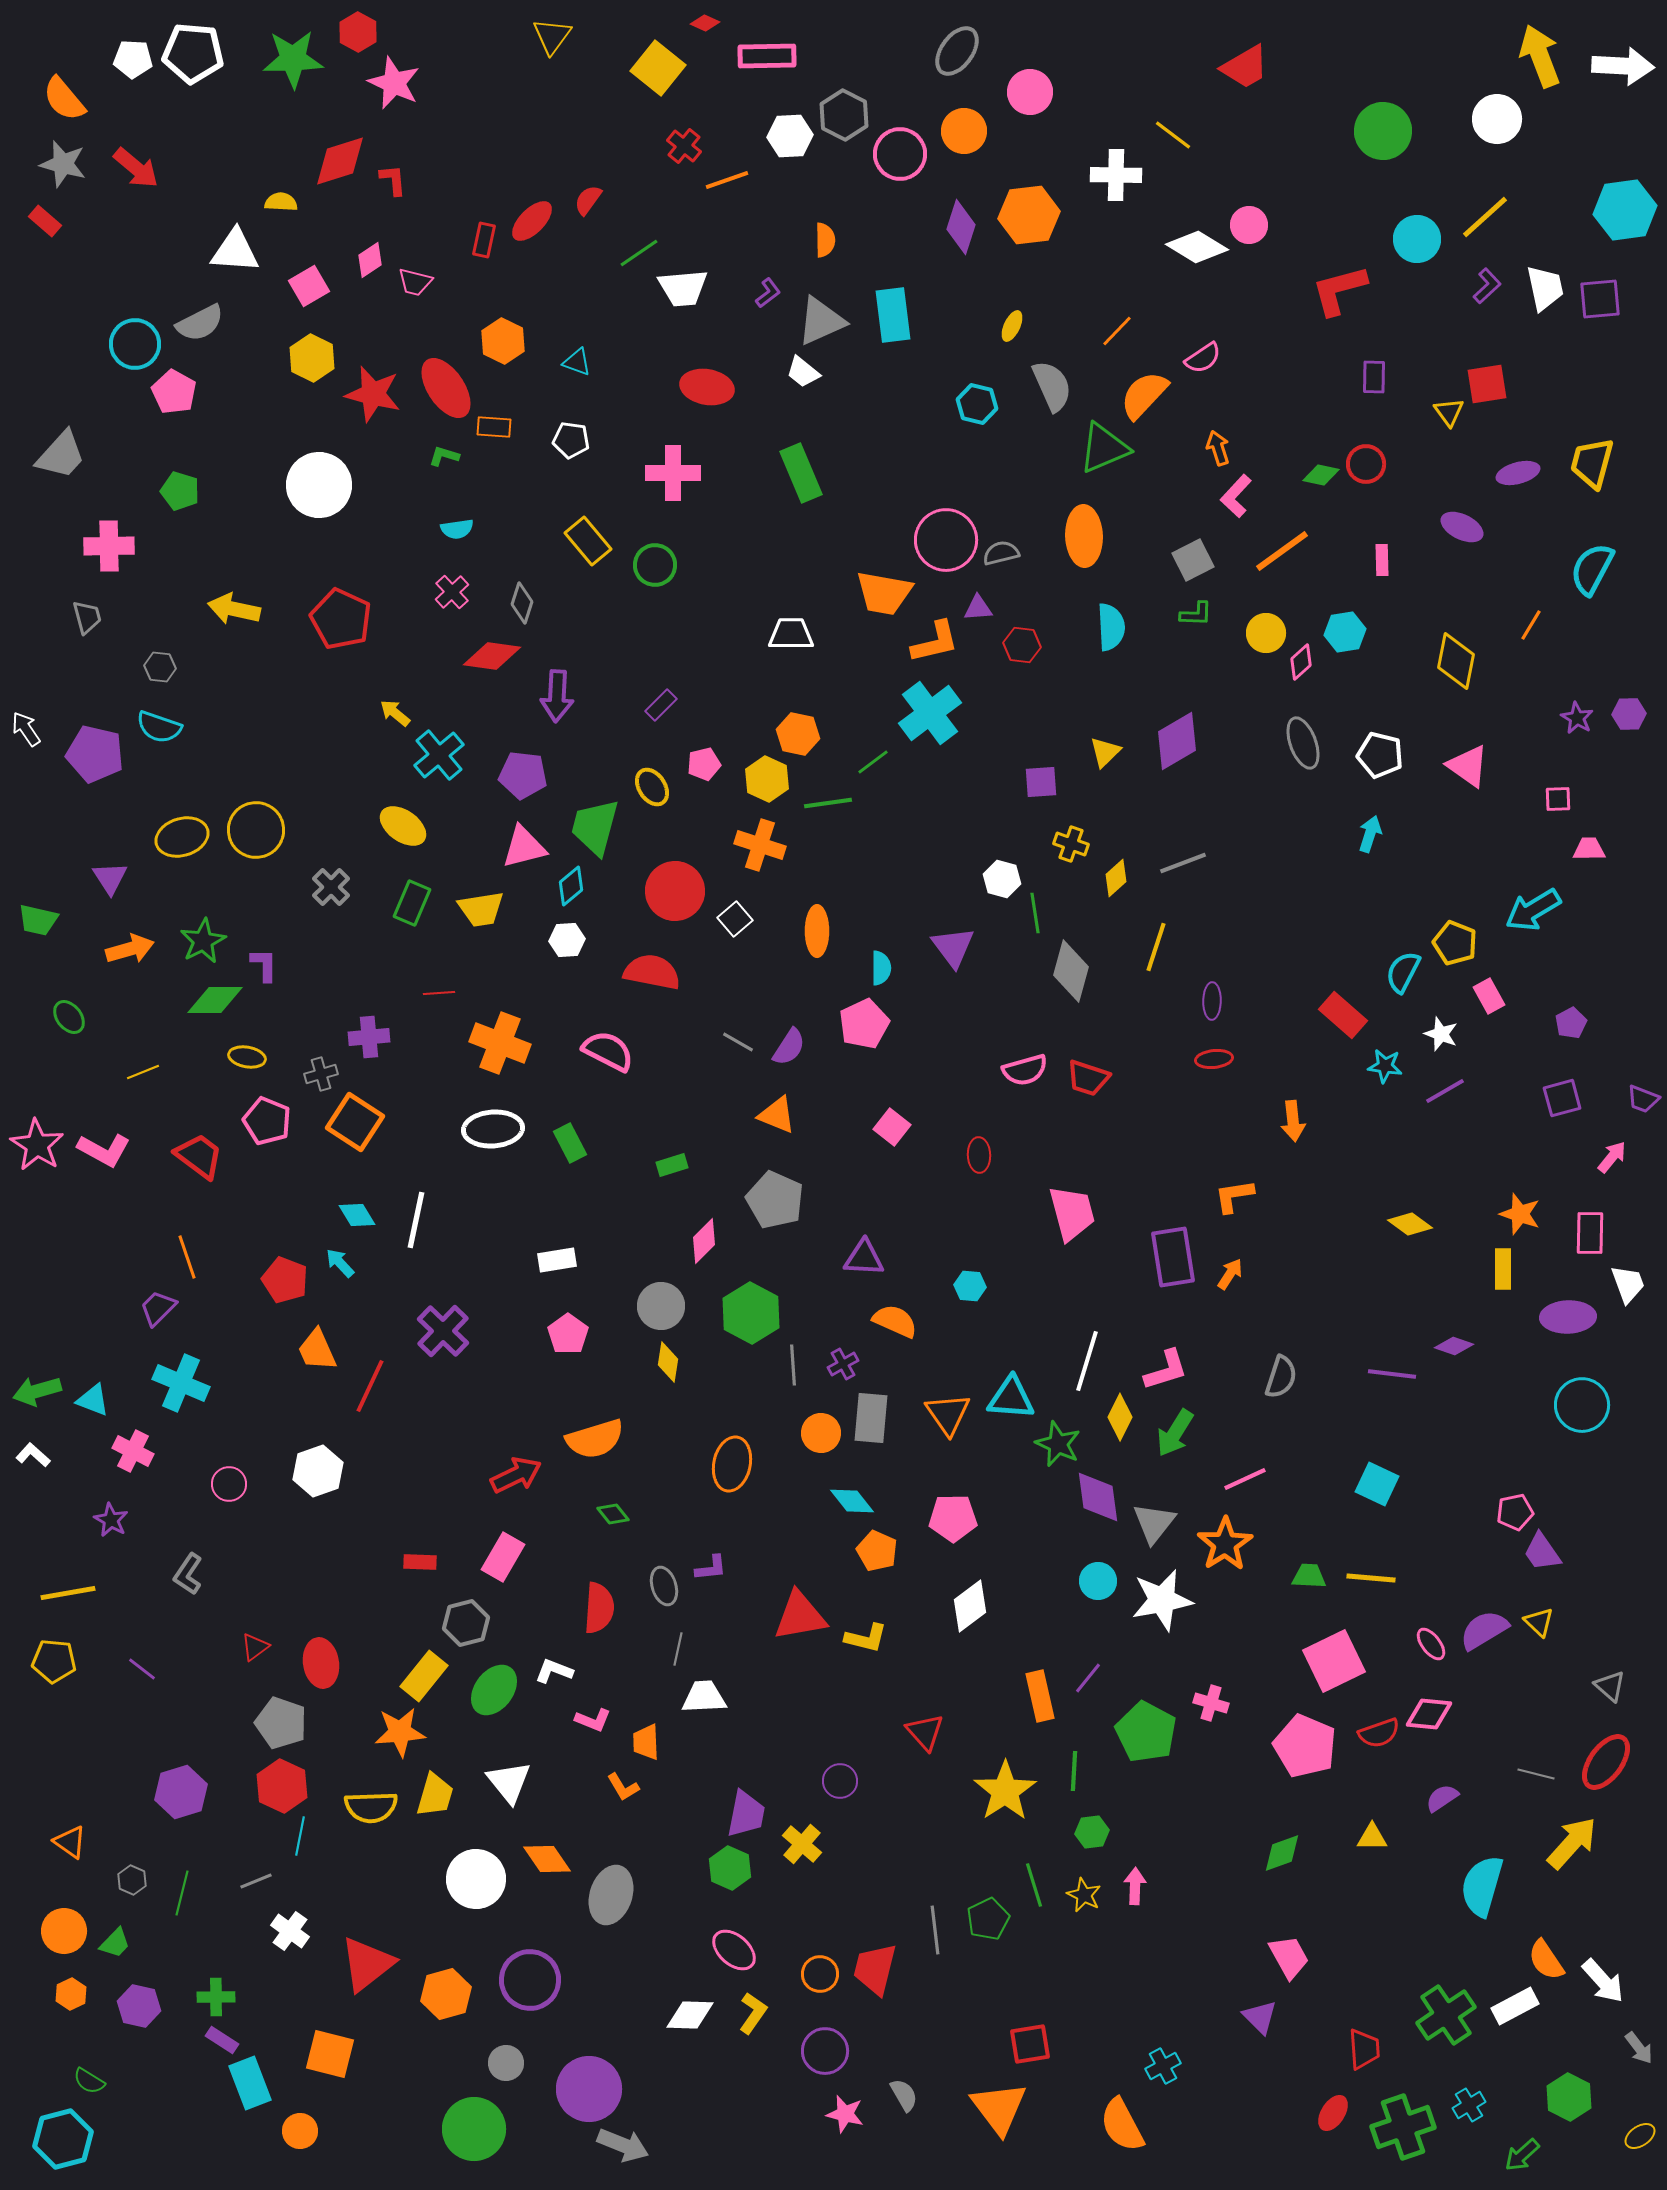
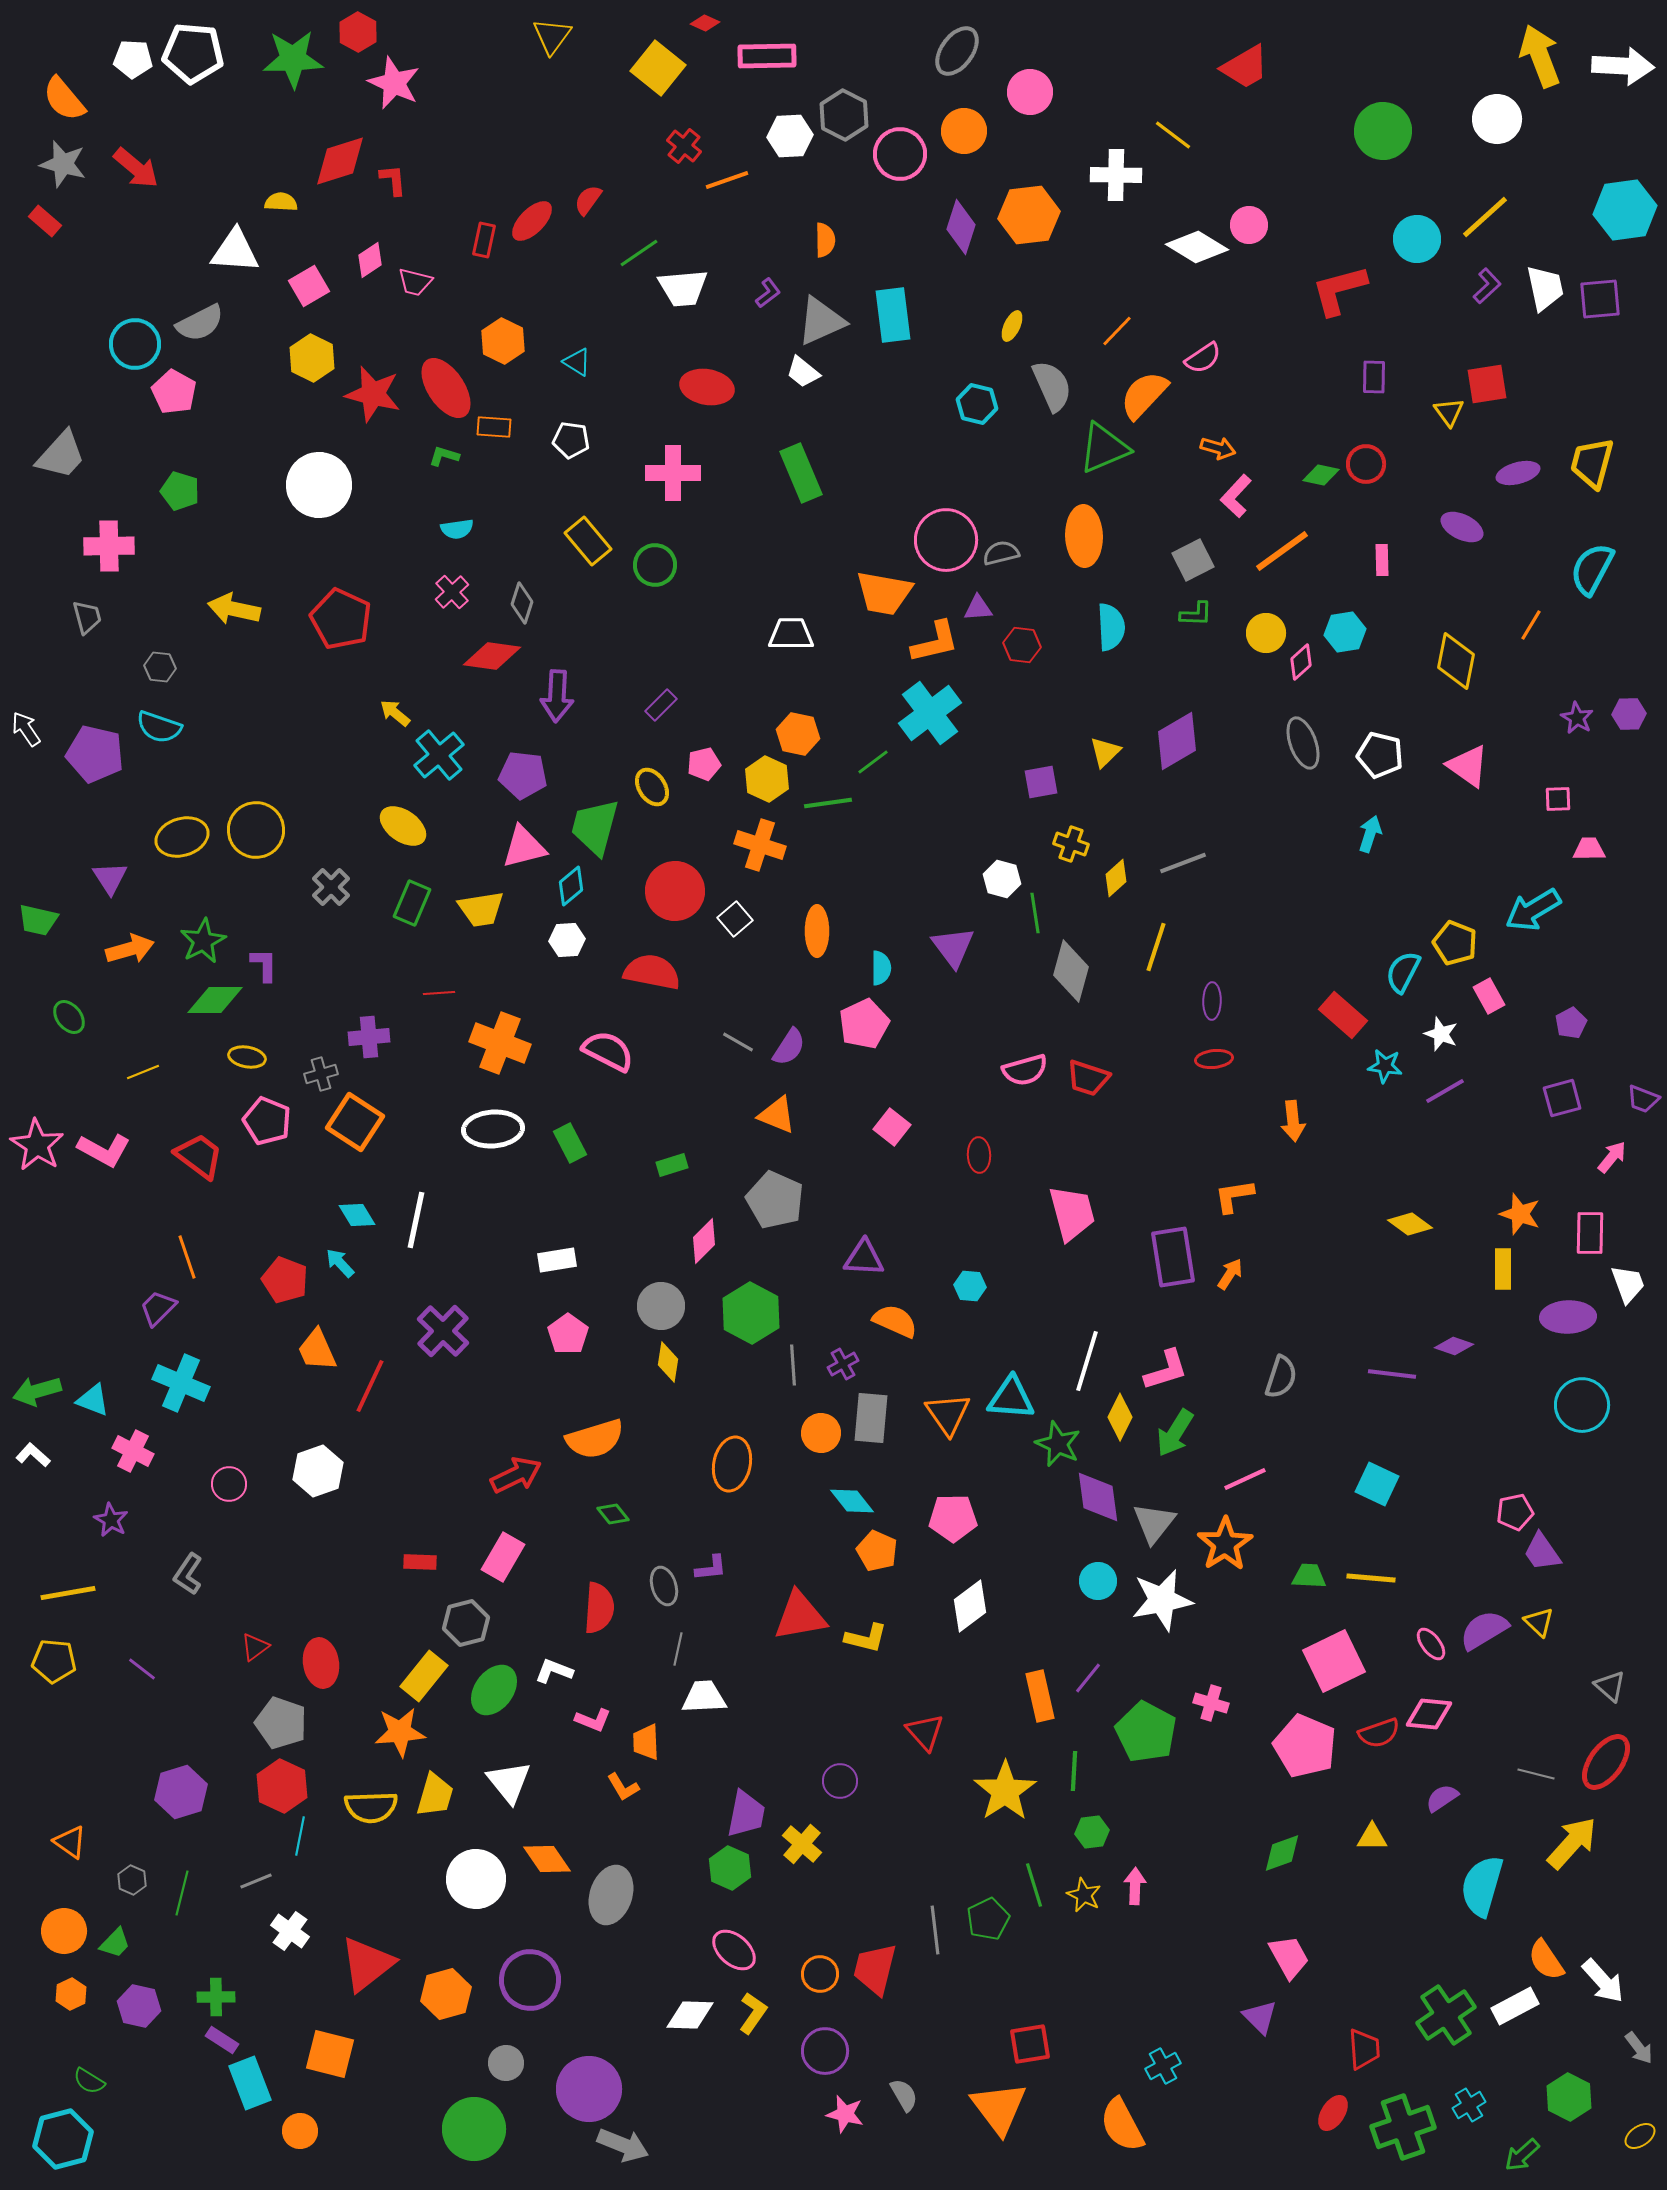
cyan triangle at (577, 362): rotated 12 degrees clockwise
orange arrow at (1218, 448): rotated 124 degrees clockwise
purple square at (1041, 782): rotated 6 degrees counterclockwise
